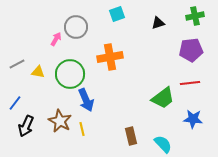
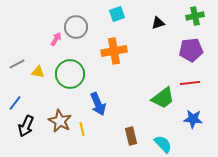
orange cross: moved 4 px right, 6 px up
blue arrow: moved 12 px right, 4 px down
